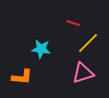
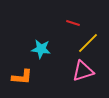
pink triangle: moved 2 px up
